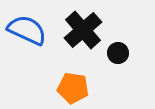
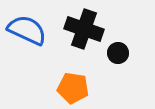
black cross: moved 1 px right, 1 px up; rotated 30 degrees counterclockwise
